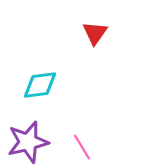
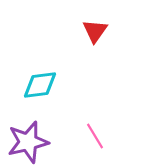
red triangle: moved 2 px up
pink line: moved 13 px right, 11 px up
